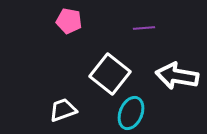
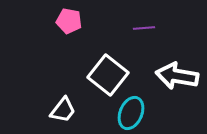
white square: moved 2 px left, 1 px down
white trapezoid: rotated 148 degrees clockwise
